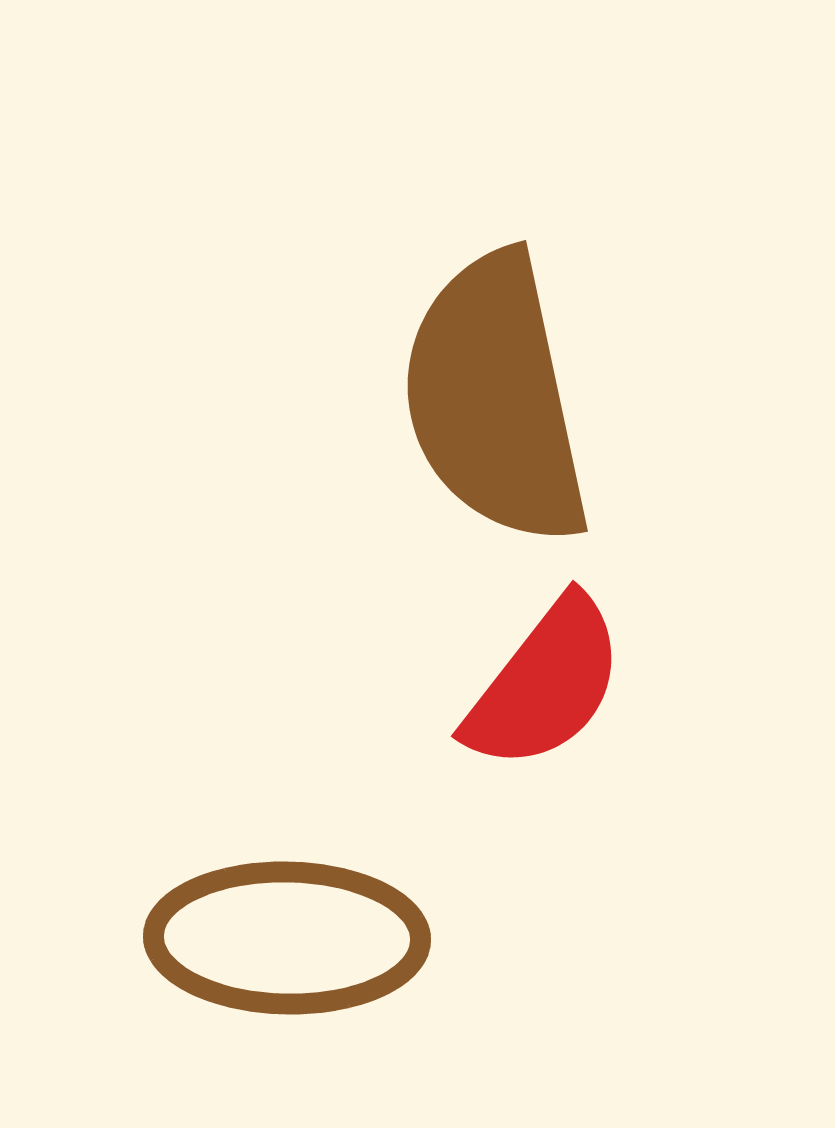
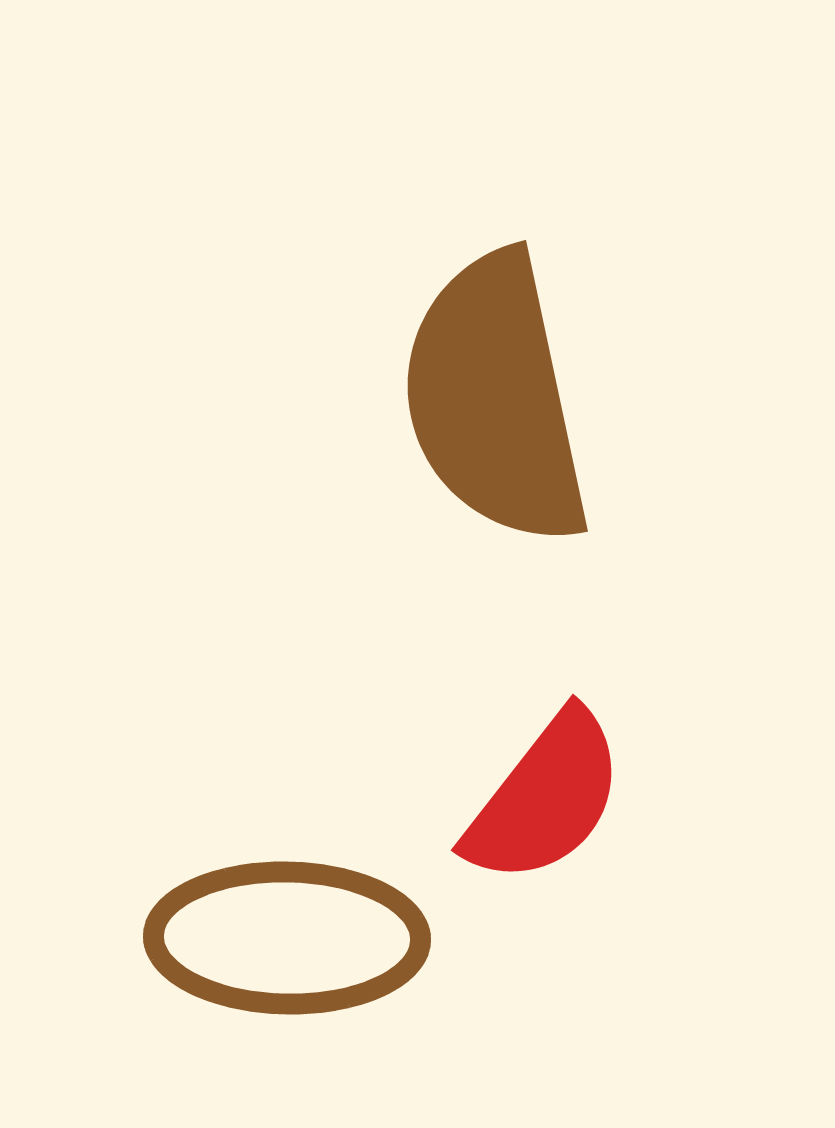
red semicircle: moved 114 px down
